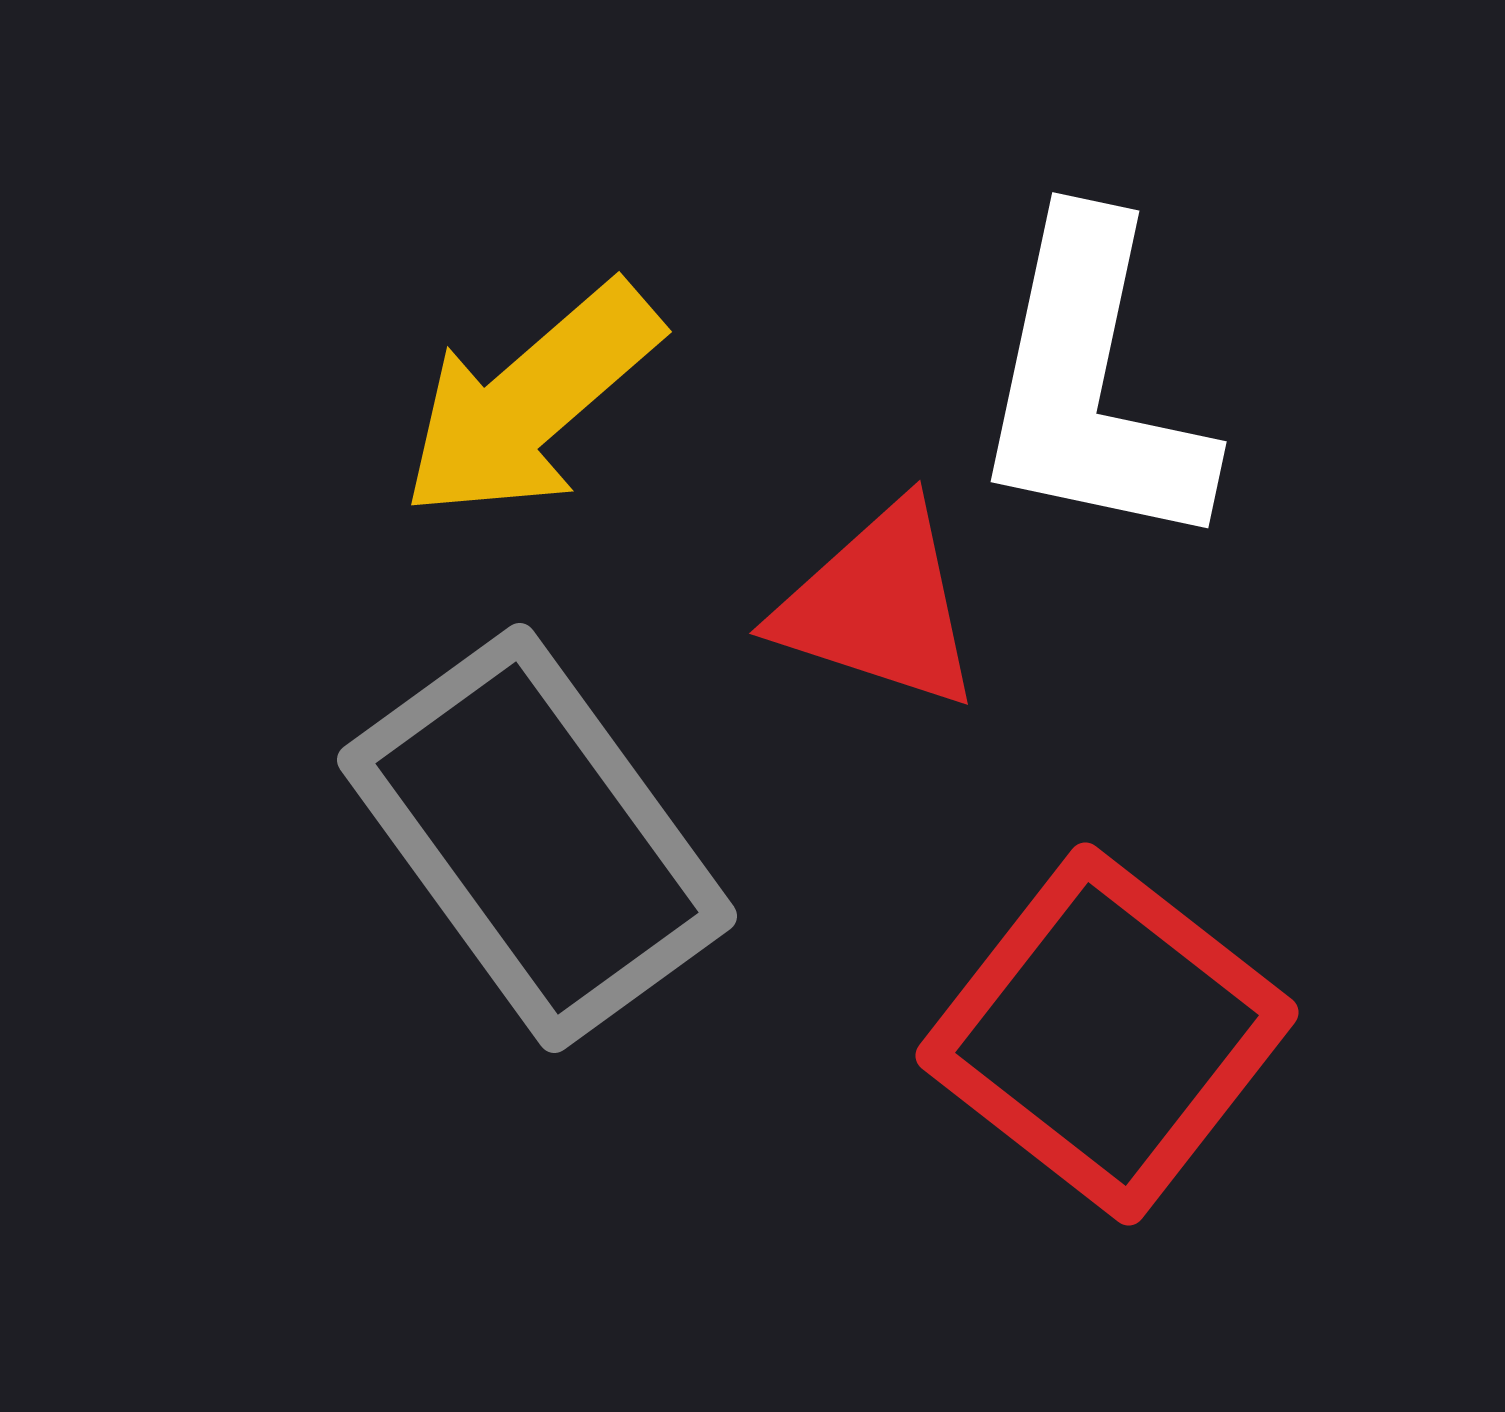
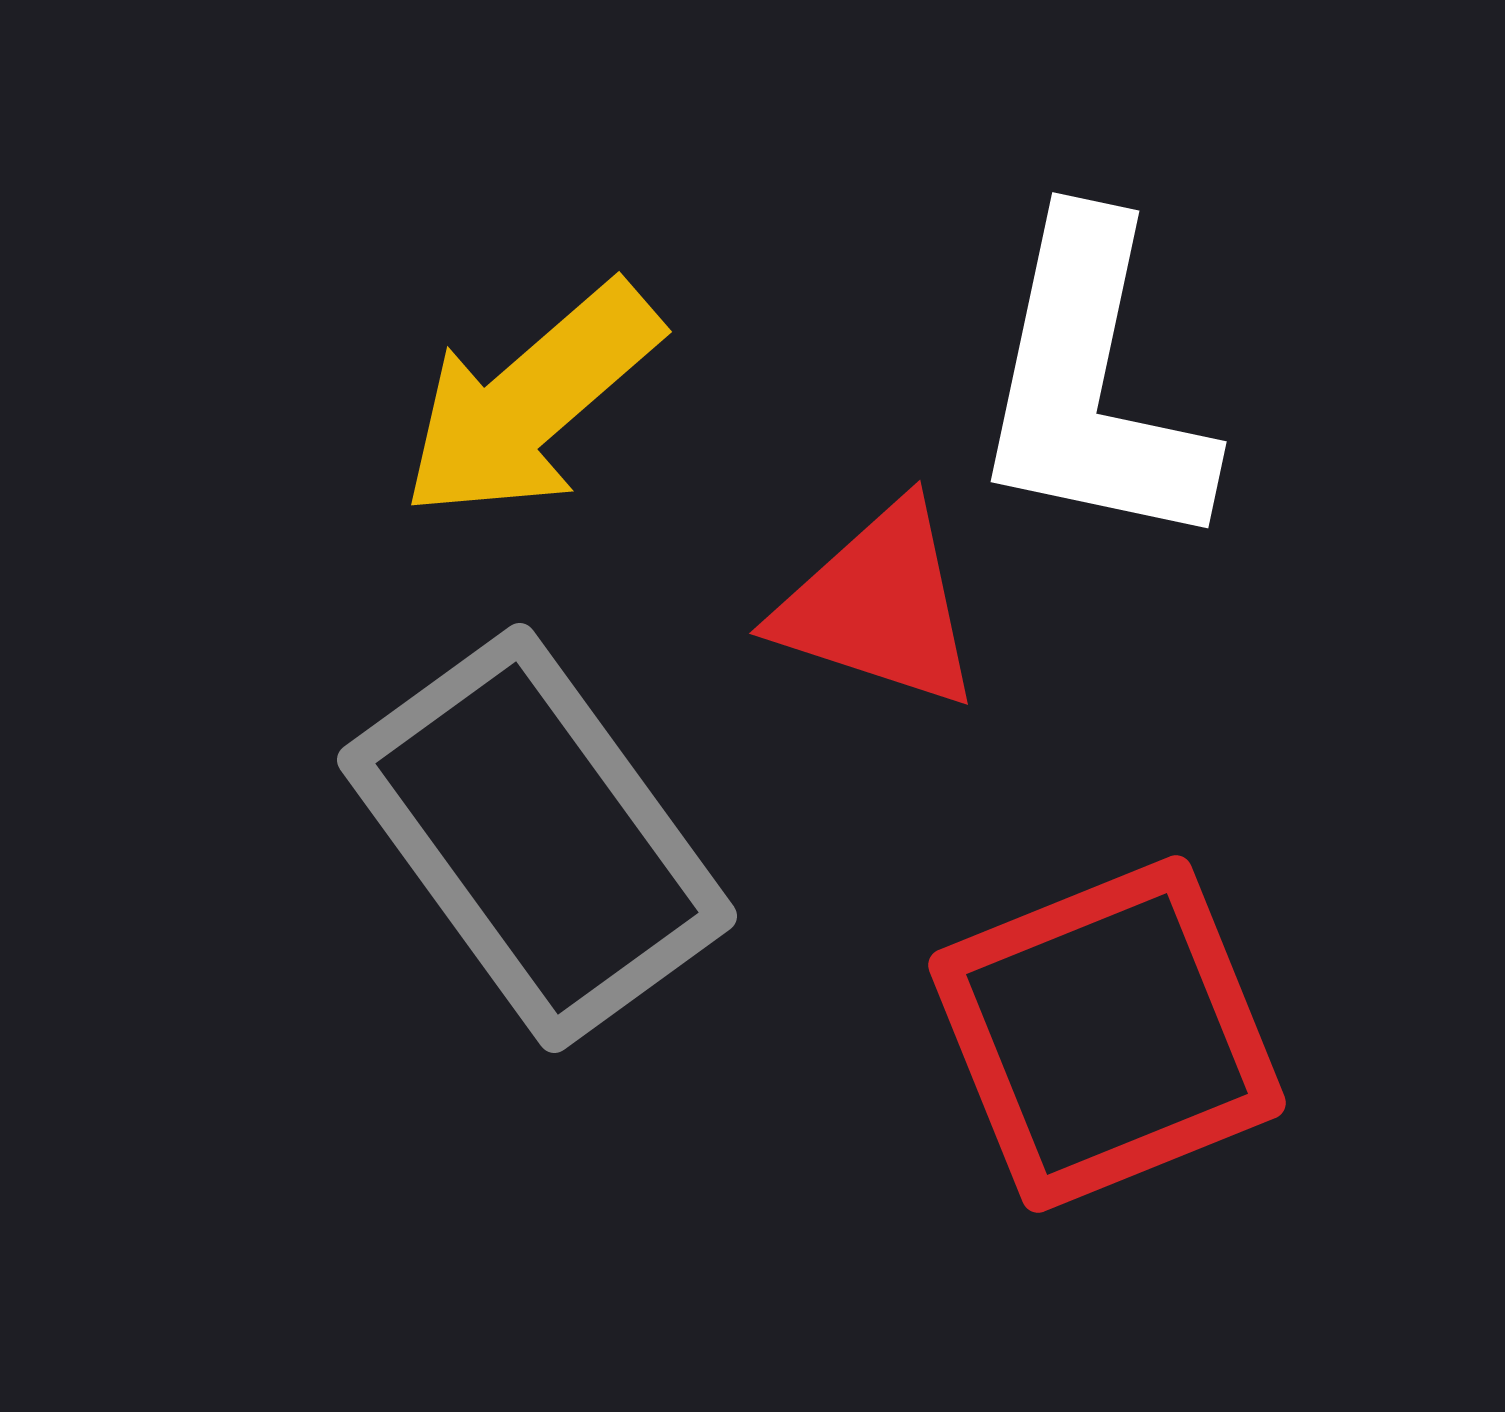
red square: rotated 30 degrees clockwise
